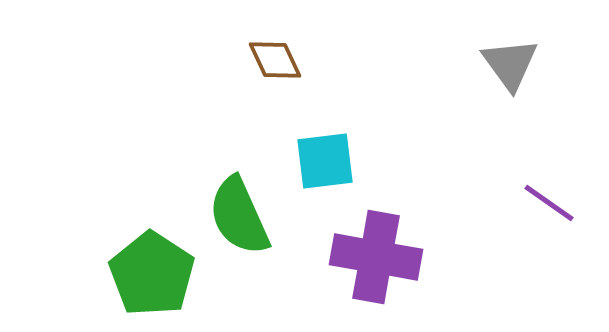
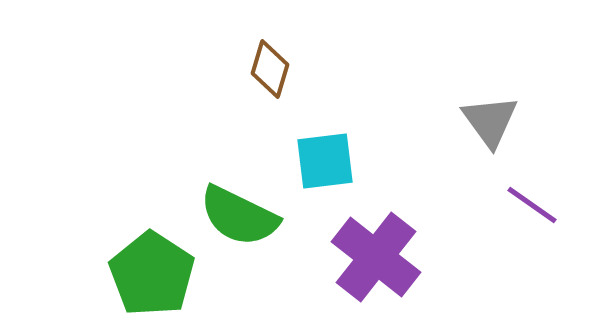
brown diamond: moved 5 px left, 9 px down; rotated 42 degrees clockwise
gray triangle: moved 20 px left, 57 px down
purple line: moved 17 px left, 2 px down
green semicircle: rotated 40 degrees counterclockwise
purple cross: rotated 28 degrees clockwise
